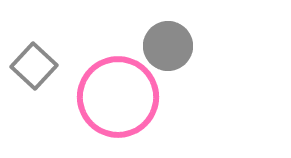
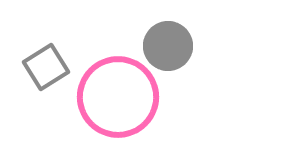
gray square: moved 12 px right, 1 px down; rotated 15 degrees clockwise
